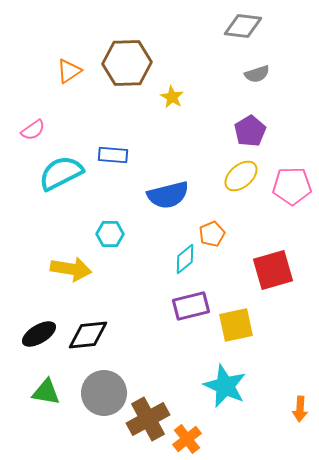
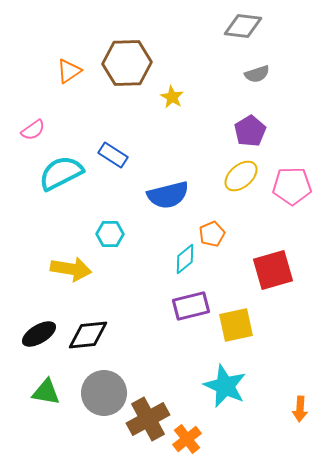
blue rectangle: rotated 28 degrees clockwise
